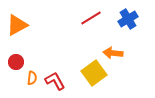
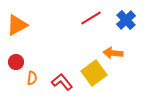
blue cross: moved 2 px left, 1 px down; rotated 12 degrees counterclockwise
red L-shape: moved 7 px right, 1 px down; rotated 10 degrees counterclockwise
